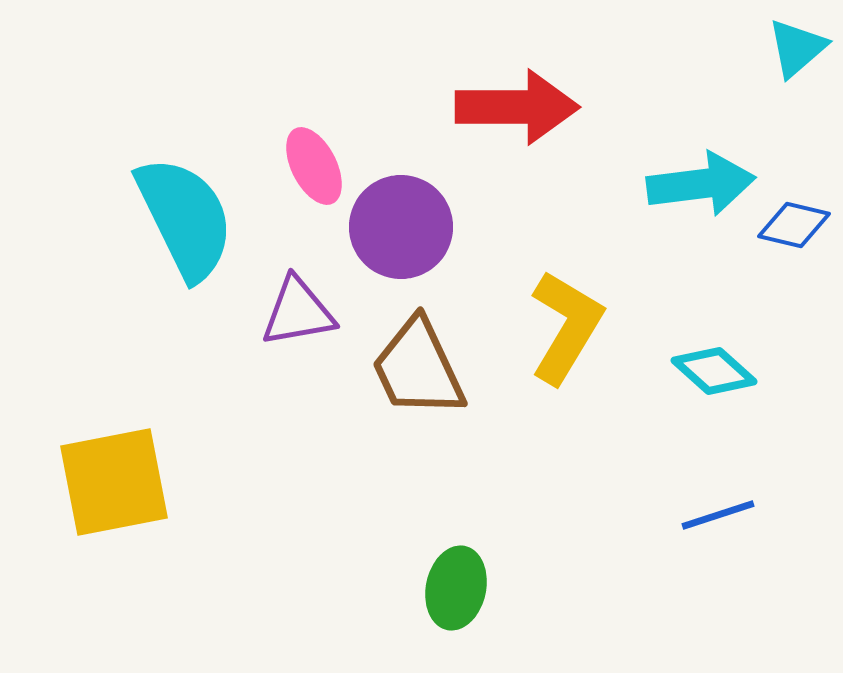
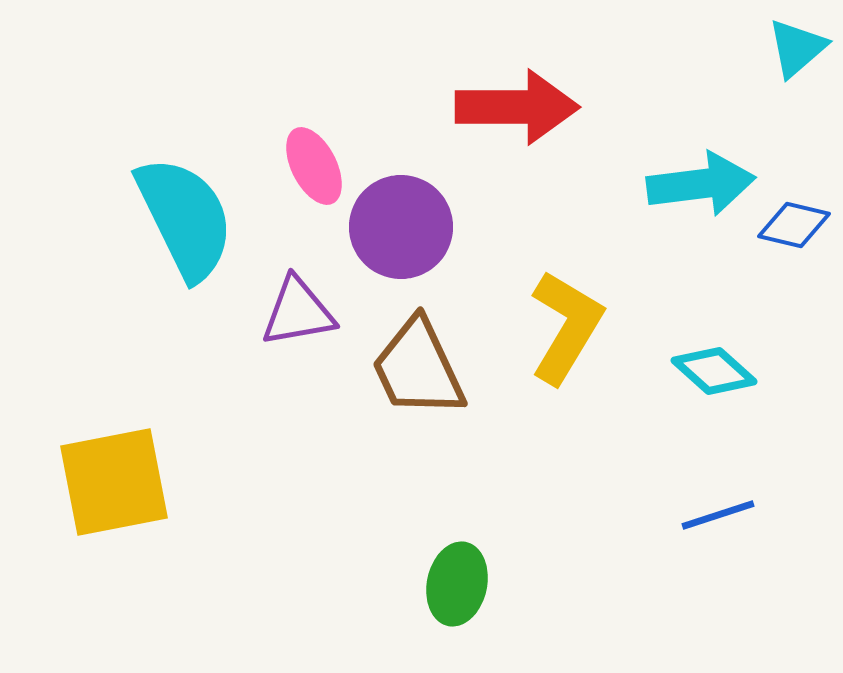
green ellipse: moved 1 px right, 4 px up
